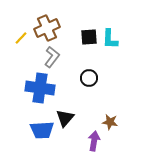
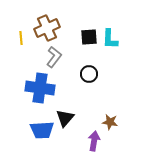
yellow line: rotated 48 degrees counterclockwise
gray L-shape: moved 2 px right
black circle: moved 4 px up
